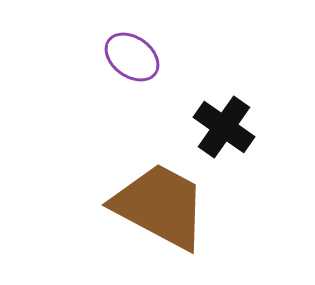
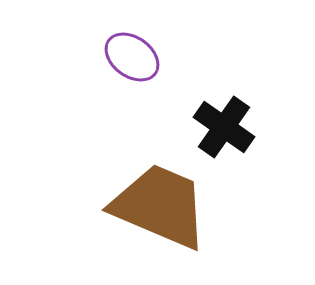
brown trapezoid: rotated 5 degrees counterclockwise
